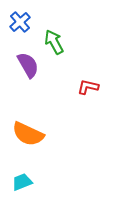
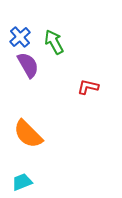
blue cross: moved 15 px down
orange semicircle: rotated 20 degrees clockwise
